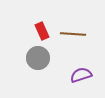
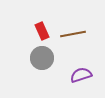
brown line: rotated 15 degrees counterclockwise
gray circle: moved 4 px right
